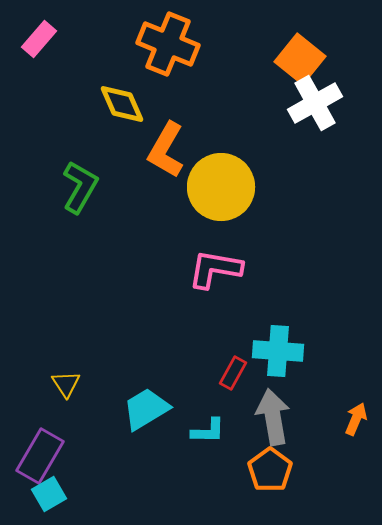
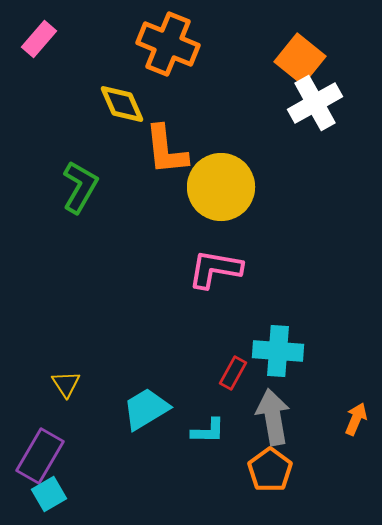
orange L-shape: rotated 36 degrees counterclockwise
